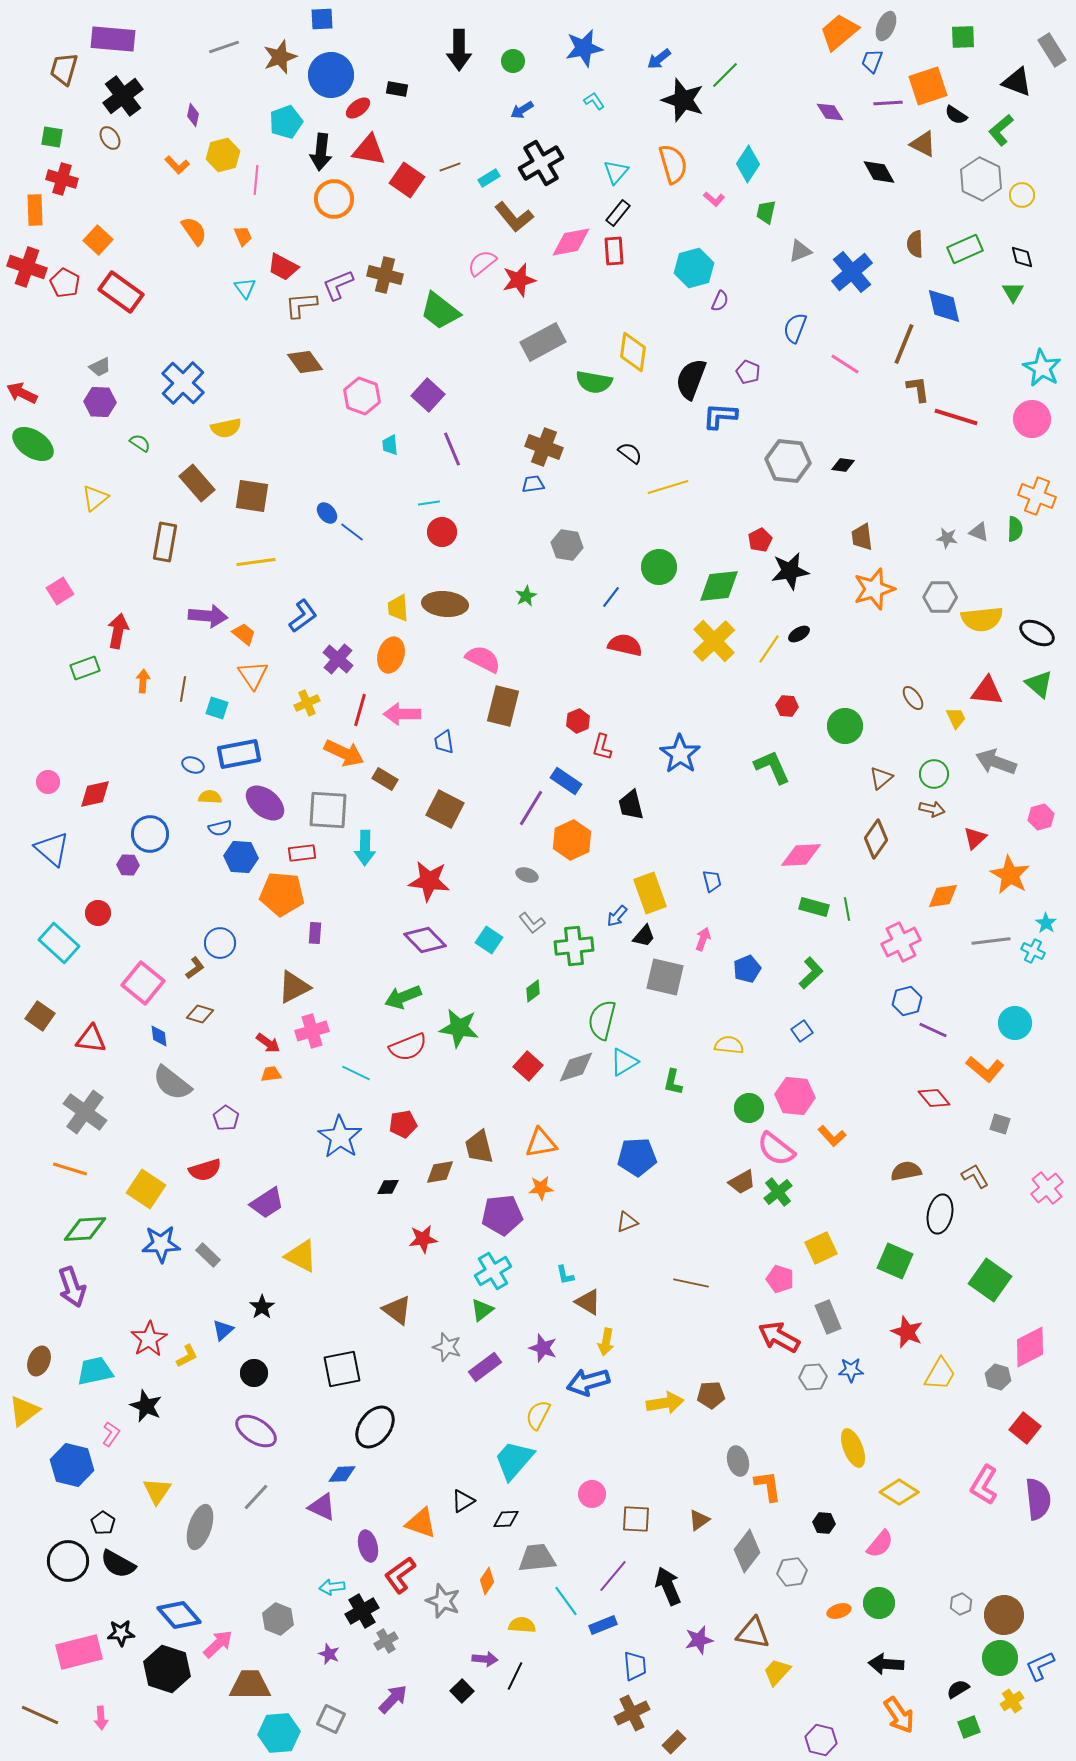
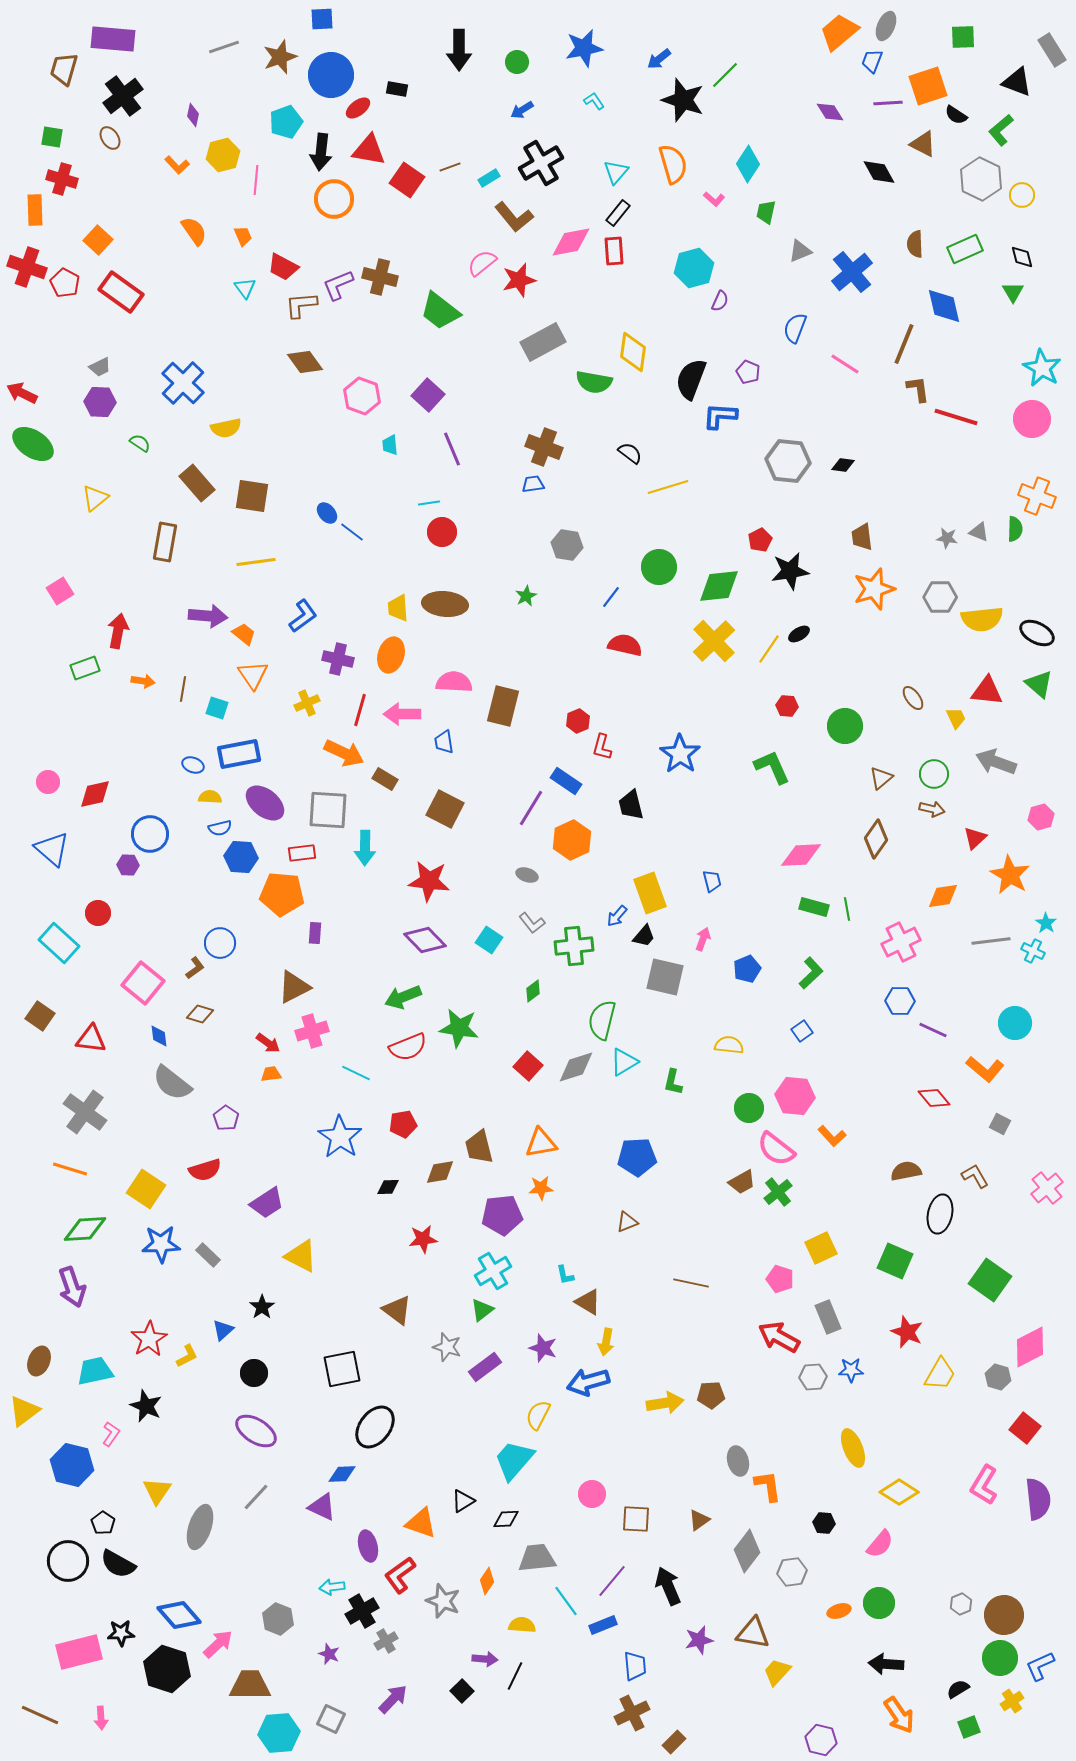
green circle at (513, 61): moved 4 px right, 1 px down
brown cross at (385, 275): moved 5 px left, 2 px down
purple cross at (338, 659): rotated 28 degrees counterclockwise
pink semicircle at (483, 659): moved 29 px left, 23 px down; rotated 24 degrees counterclockwise
orange arrow at (143, 681): rotated 95 degrees clockwise
blue hexagon at (907, 1001): moved 7 px left; rotated 16 degrees clockwise
gray square at (1000, 1124): rotated 10 degrees clockwise
purple line at (613, 1576): moved 1 px left, 5 px down
